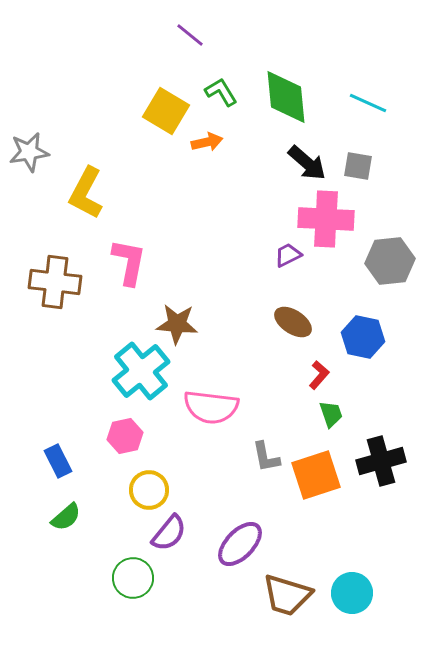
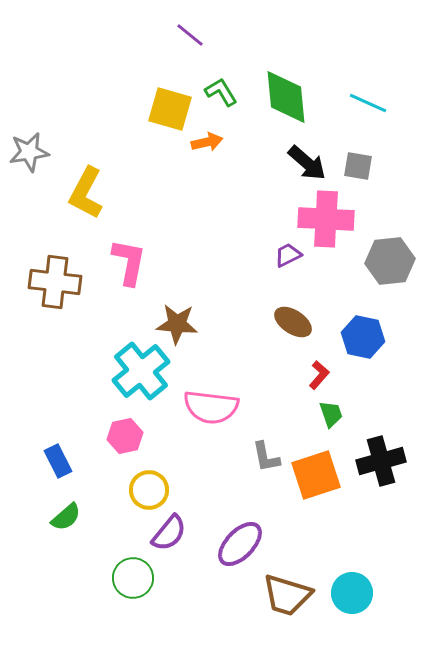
yellow square: moved 4 px right, 2 px up; rotated 15 degrees counterclockwise
